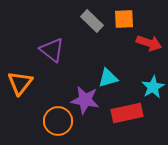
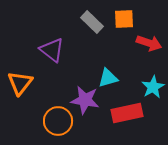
gray rectangle: moved 1 px down
